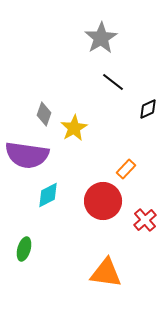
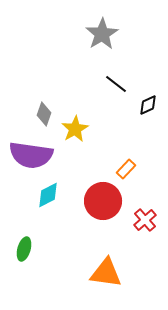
gray star: moved 1 px right, 4 px up
black line: moved 3 px right, 2 px down
black diamond: moved 4 px up
yellow star: moved 1 px right, 1 px down
purple semicircle: moved 4 px right
